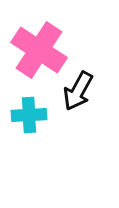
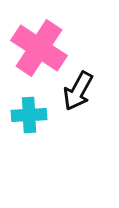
pink cross: moved 2 px up
